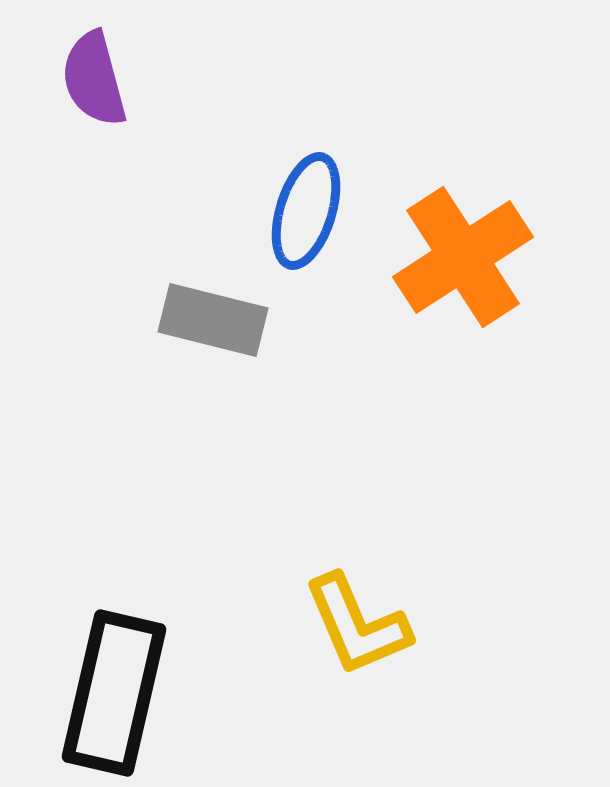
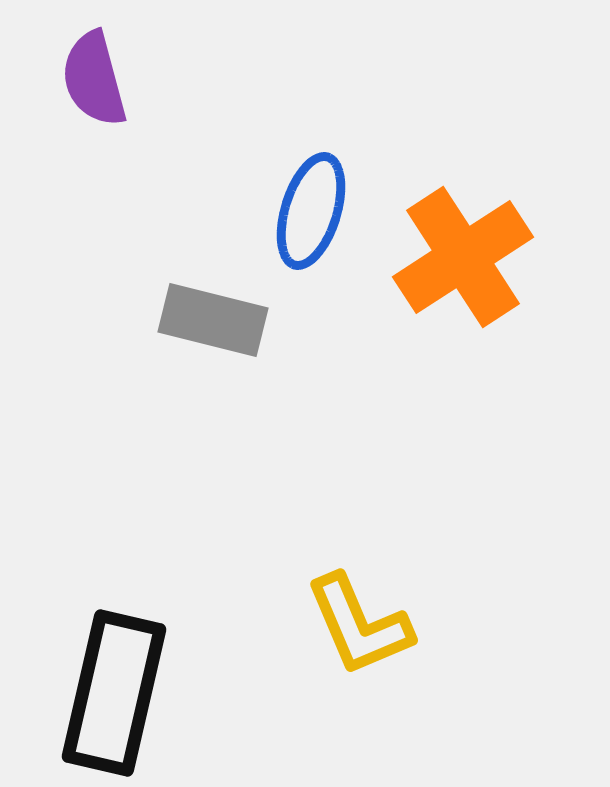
blue ellipse: moved 5 px right
yellow L-shape: moved 2 px right
